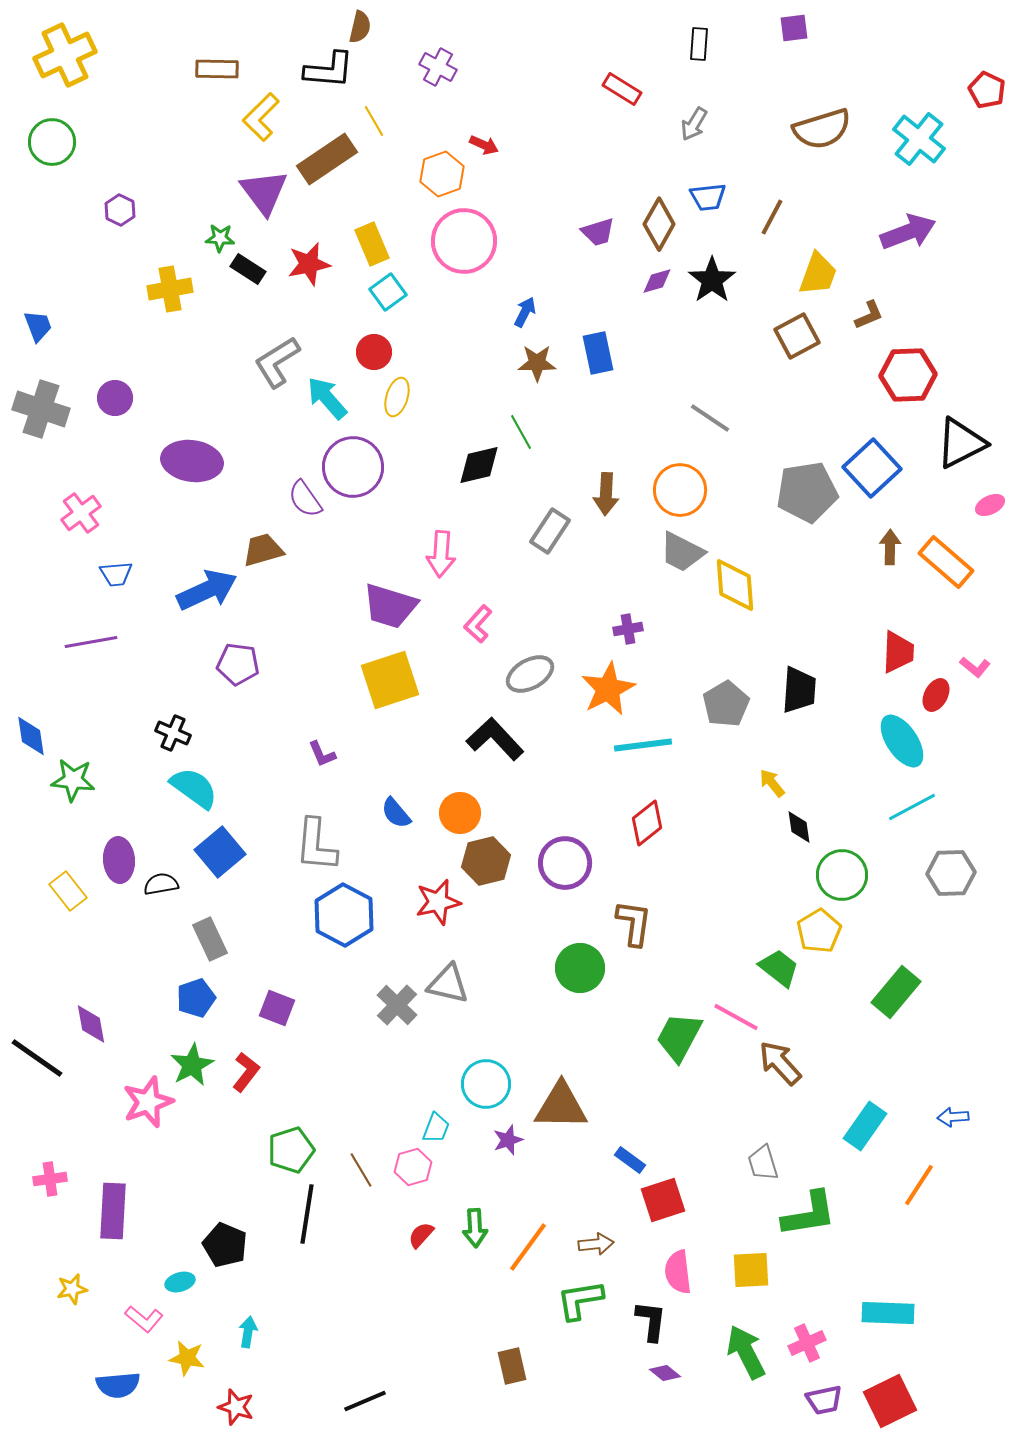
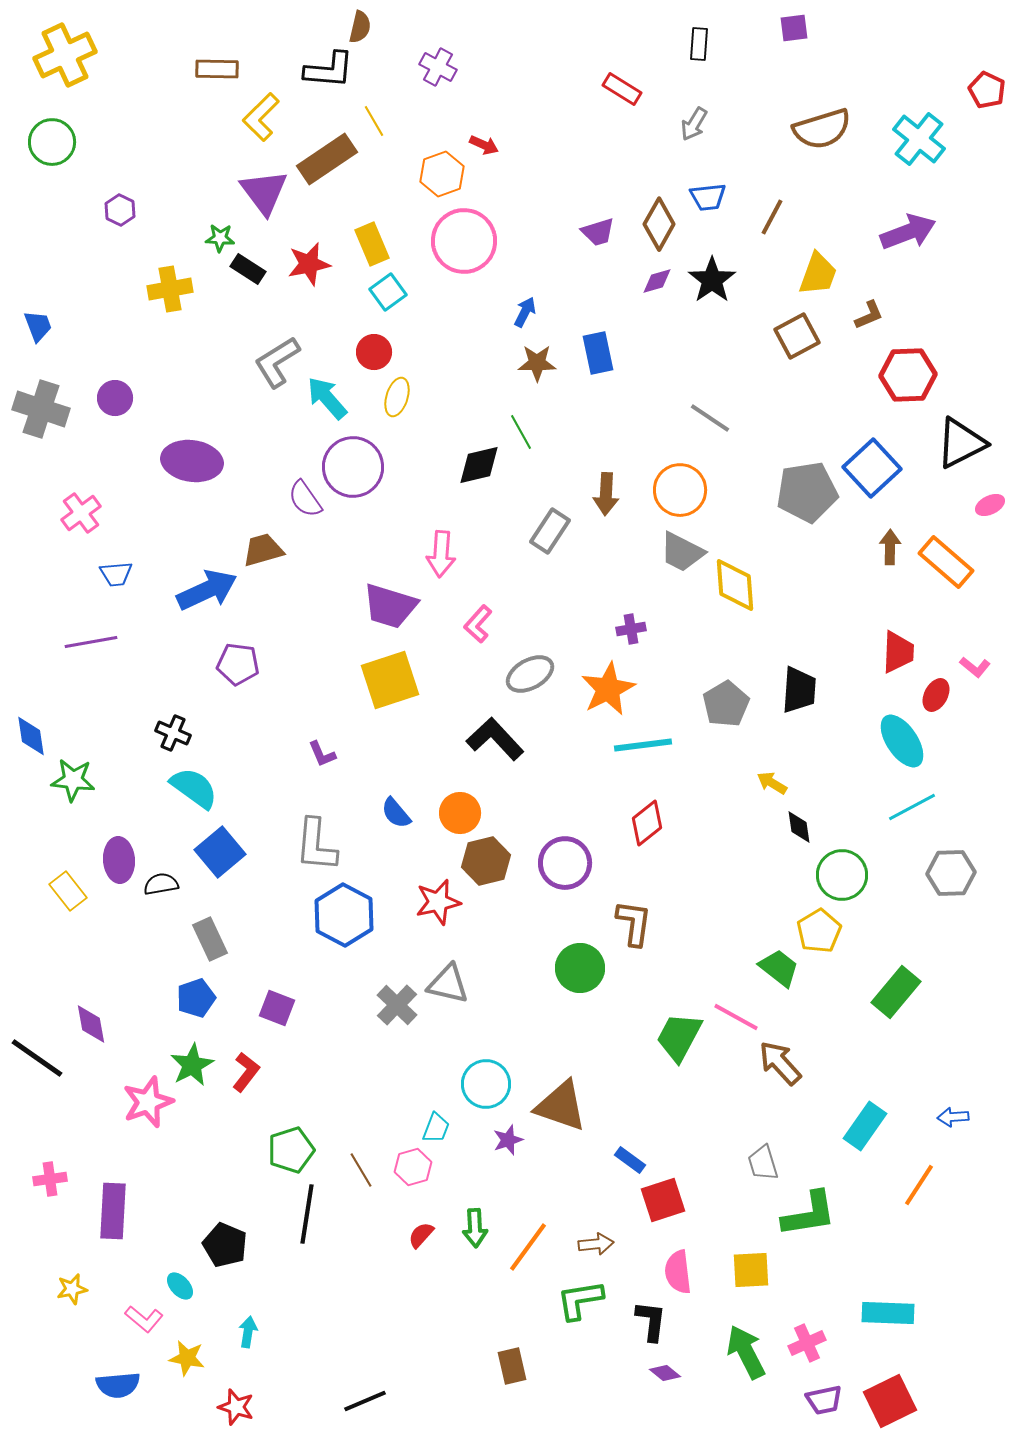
purple cross at (628, 629): moved 3 px right
yellow arrow at (772, 783): rotated 20 degrees counterclockwise
brown triangle at (561, 1106): rotated 18 degrees clockwise
cyan ellipse at (180, 1282): moved 4 px down; rotated 64 degrees clockwise
